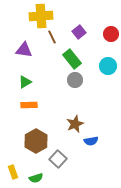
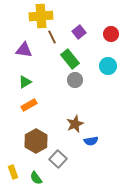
green rectangle: moved 2 px left
orange rectangle: rotated 28 degrees counterclockwise
green semicircle: rotated 72 degrees clockwise
